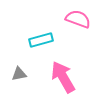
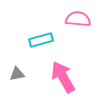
pink semicircle: rotated 15 degrees counterclockwise
gray triangle: moved 2 px left
